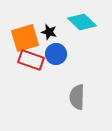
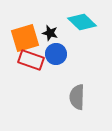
black star: moved 1 px right, 1 px down
